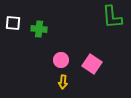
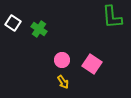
white square: rotated 28 degrees clockwise
green cross: rotated 28 degrees clockwise
pink circle: moved 1 px right
yellow arrow: rotated 40 degrees counterclockwise
